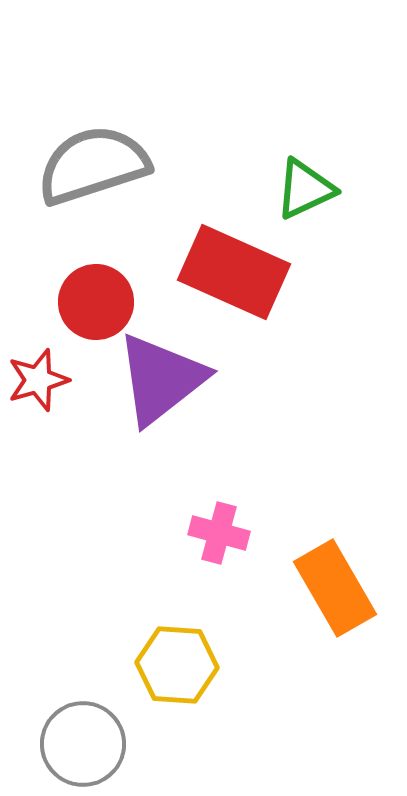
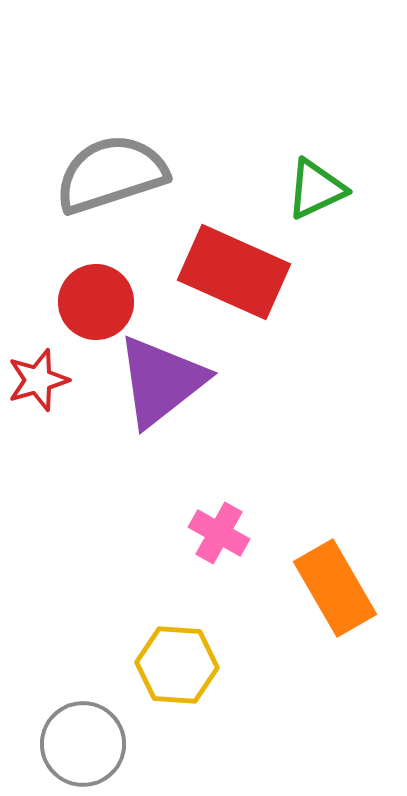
gray semicircle: moved 18 px right, 9 px down
green triangle: moved 11 px right
purple triangle: moved 2 px down
pink cross: rotated 14 degrees clockwise
